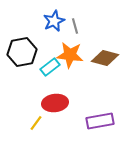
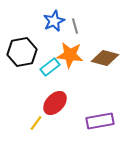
red ellipse: rotated 40 degrees counterclockwise
